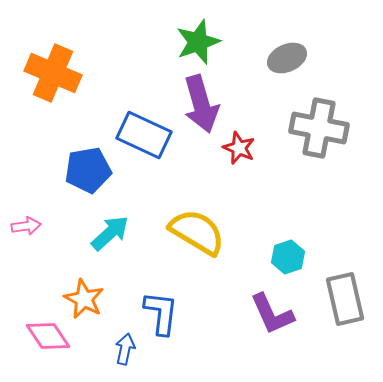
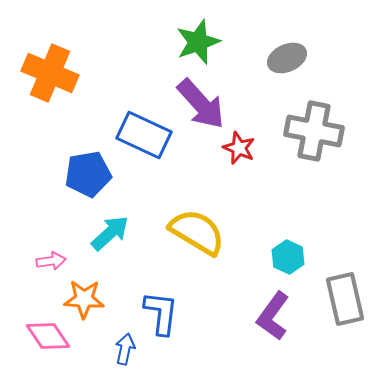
orange cross: moved 3 px left
purple arrow: rotated 26 degrees counterclockwise
gray cross: moved 5 px left, 3 px down
blue pentagon: moved 4 px down
pink arrow: moved 25 px right, 35 px down
cyan hexagon: rotated 16 degrees counterclockwise
orange star: rotated 24 degrees counterclockwise
purple L-shape: moved 1 px right, 2 px down; rotated 60 degrees clockwise
